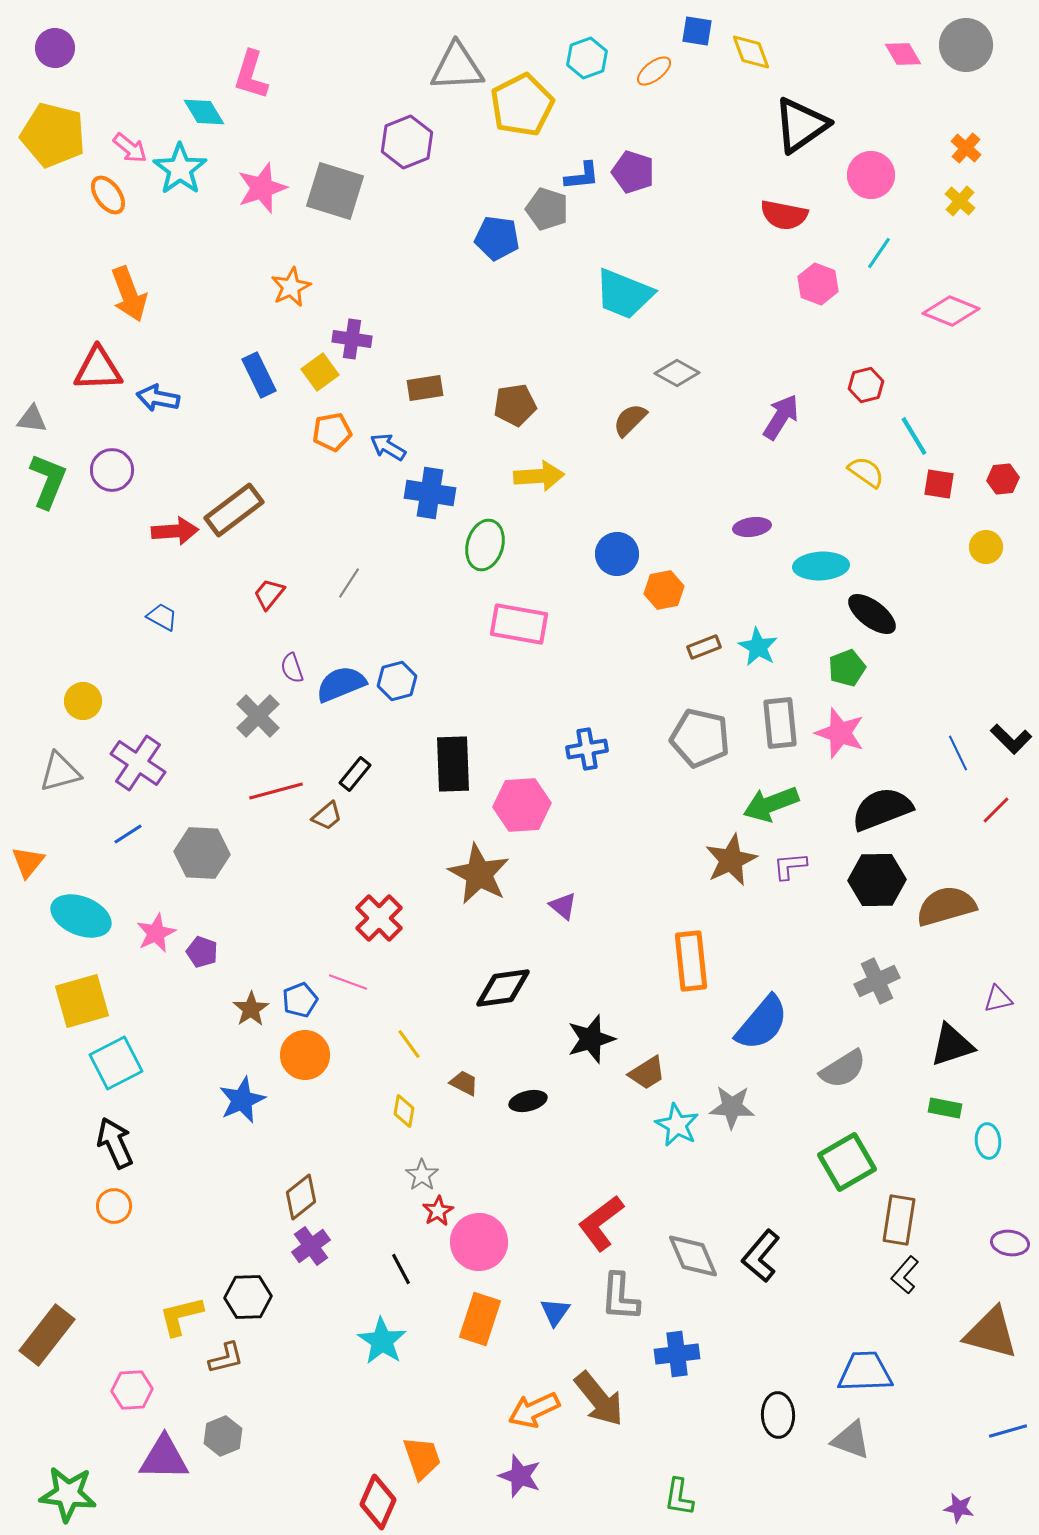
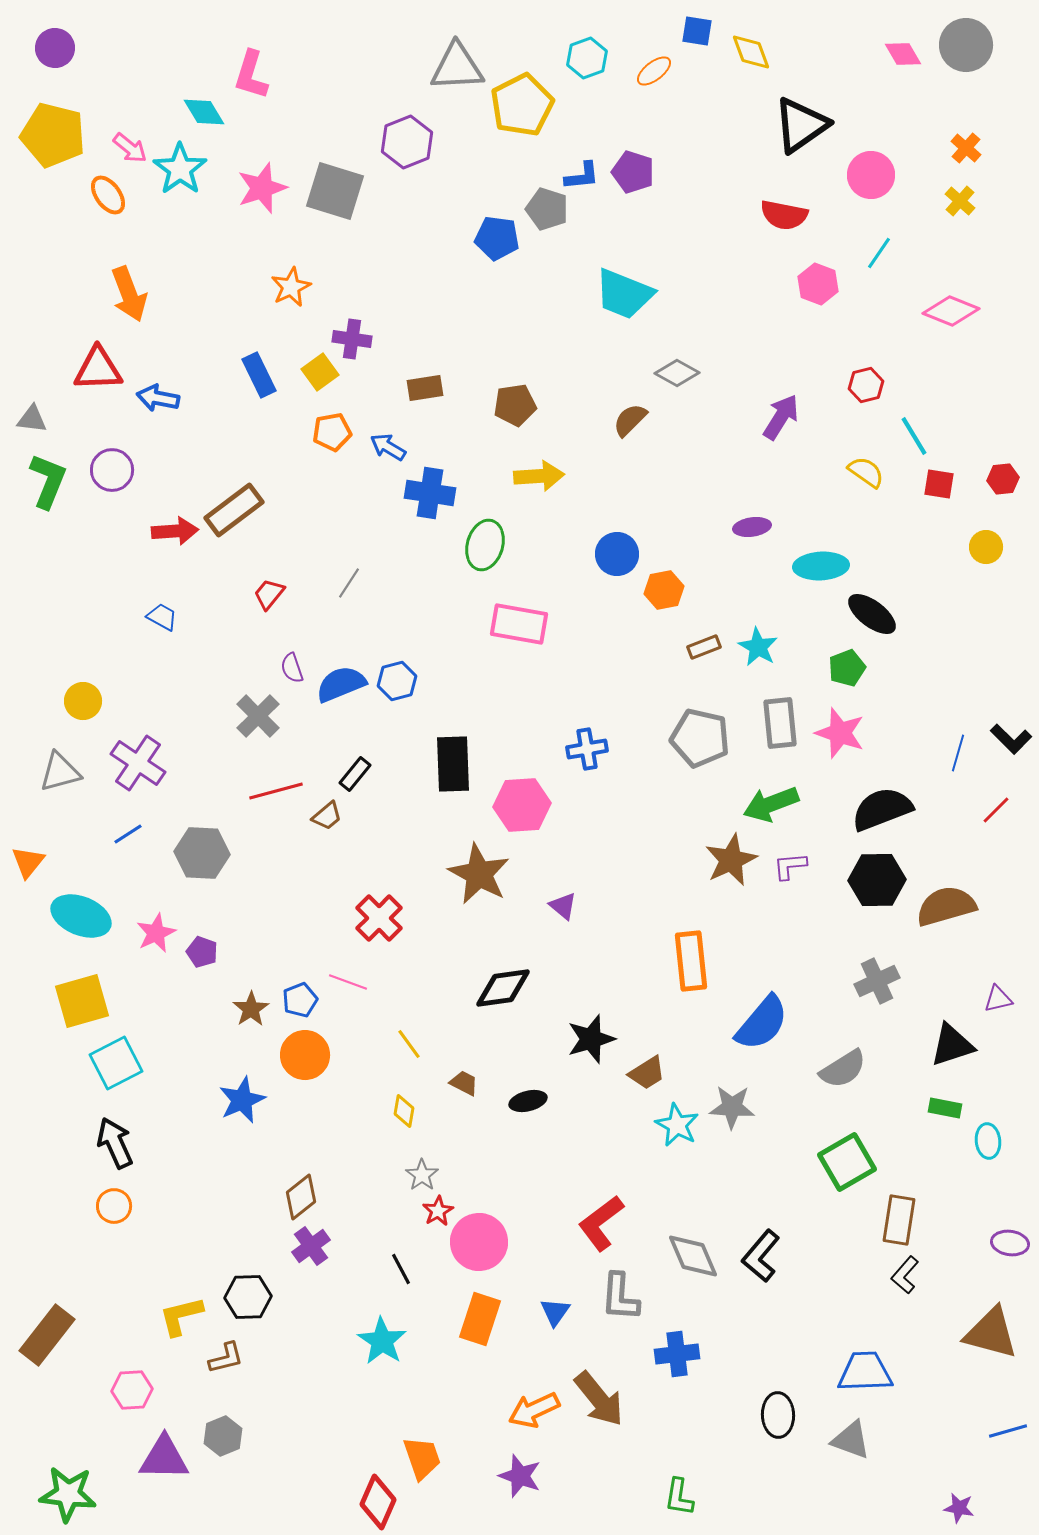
blue line at (958, 753): rotated 42 degrees clockwise
